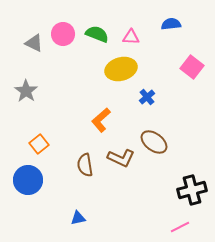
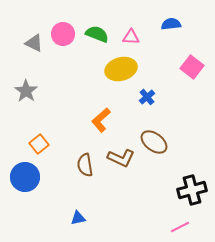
blue circle: moved 3 px left, 3 px up
